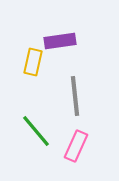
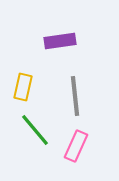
yellow rectangle: moved 10 px left, 25 px down
green line: moved 1 px left, 1 px up
